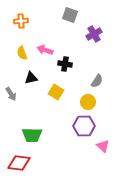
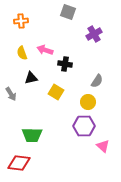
gray square: moved 2 px left, 3 px up
